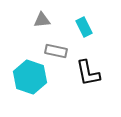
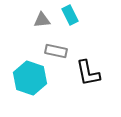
cyan rectangle: moved 14 px left, 12 px up
cyan hexagon: moved 1 px down
